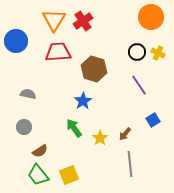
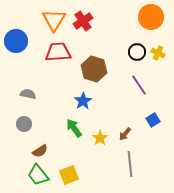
gray circle: moved 3 px up
